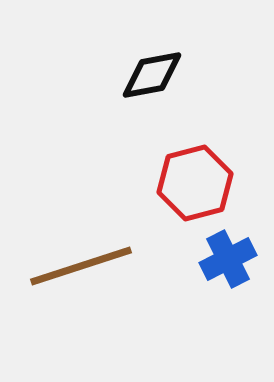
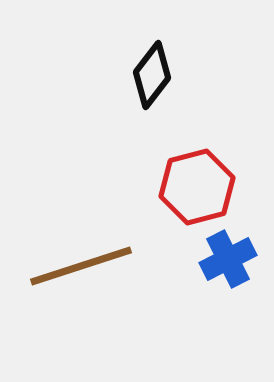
black diamond: rotated 42 degrees counterclockwise
red hexagon: moved 2 px right, 4 px down
